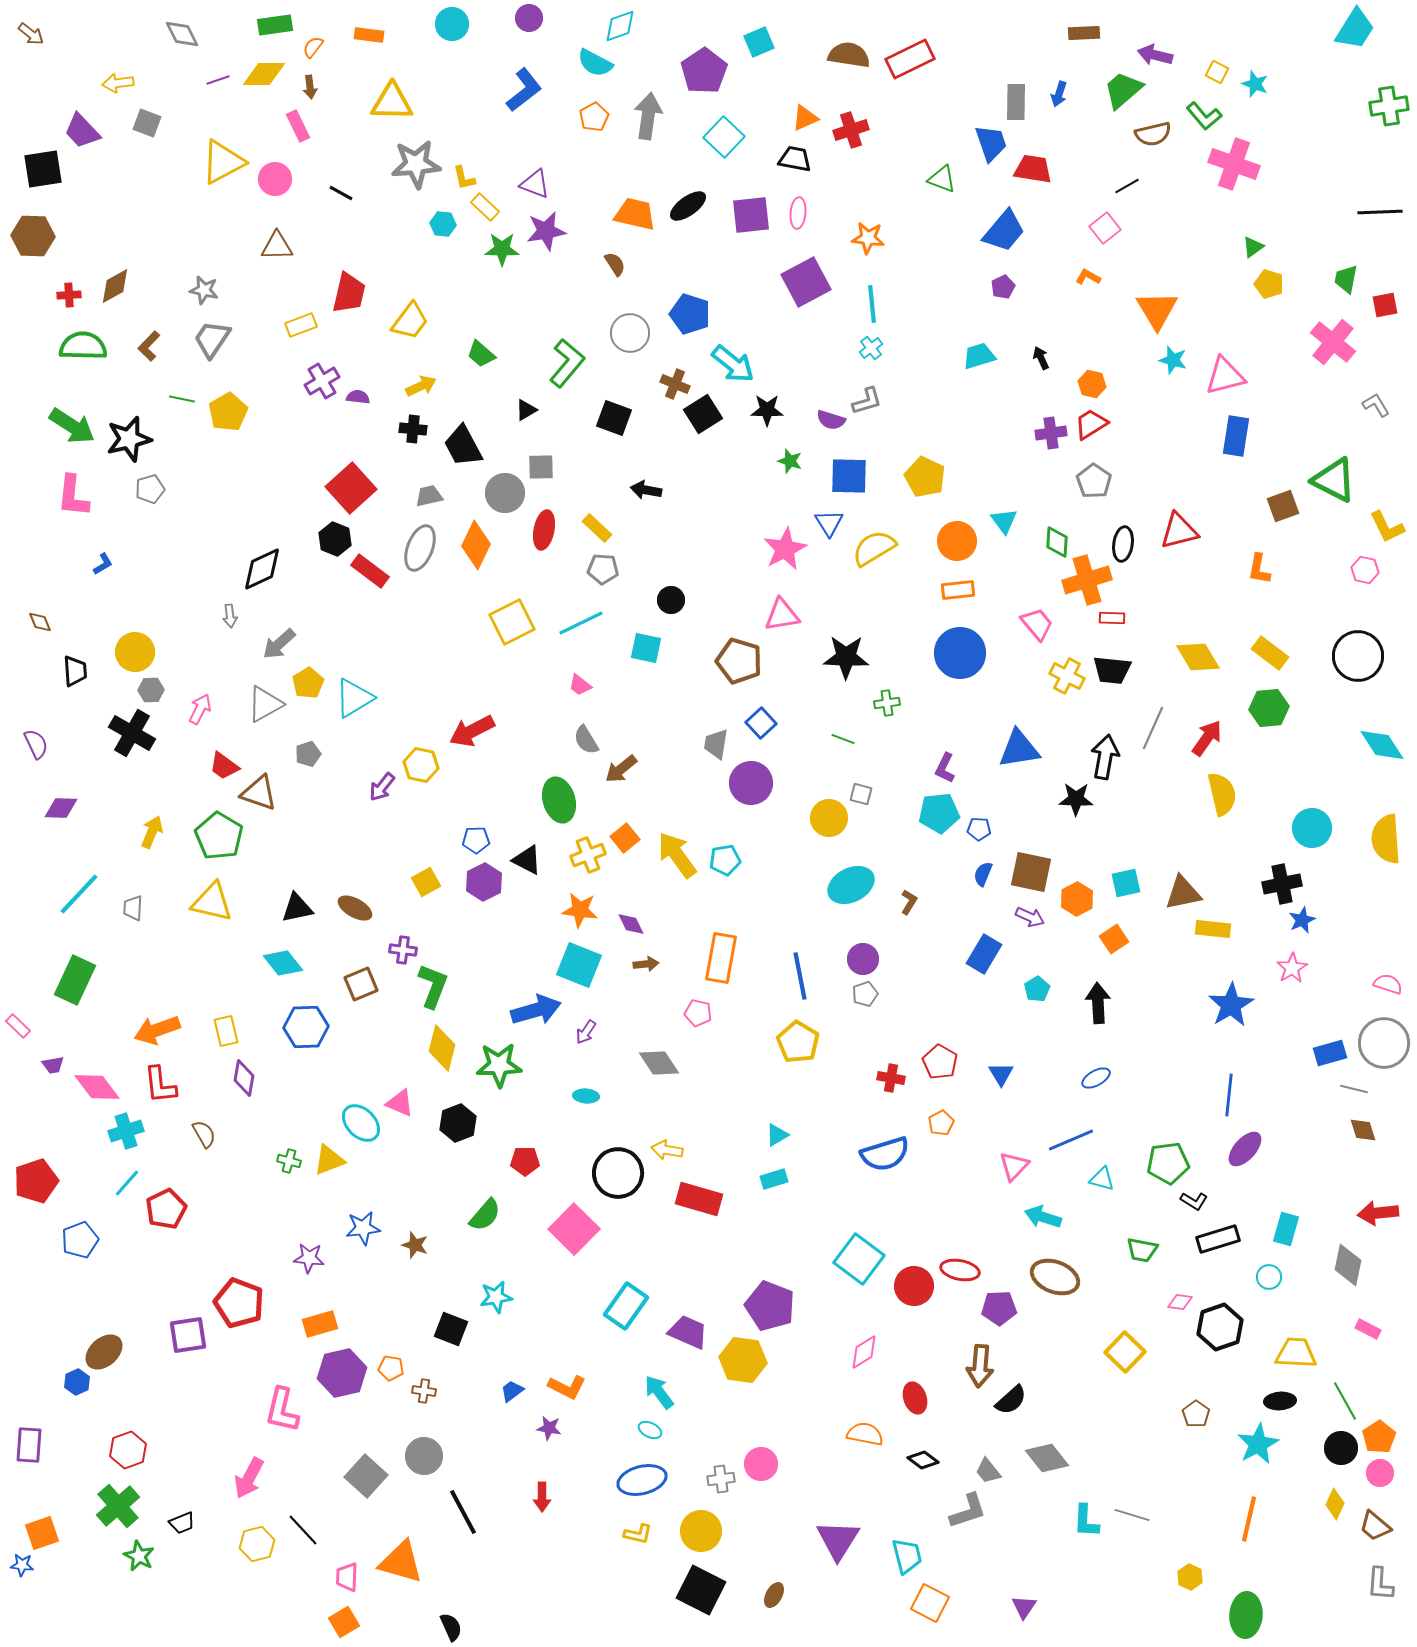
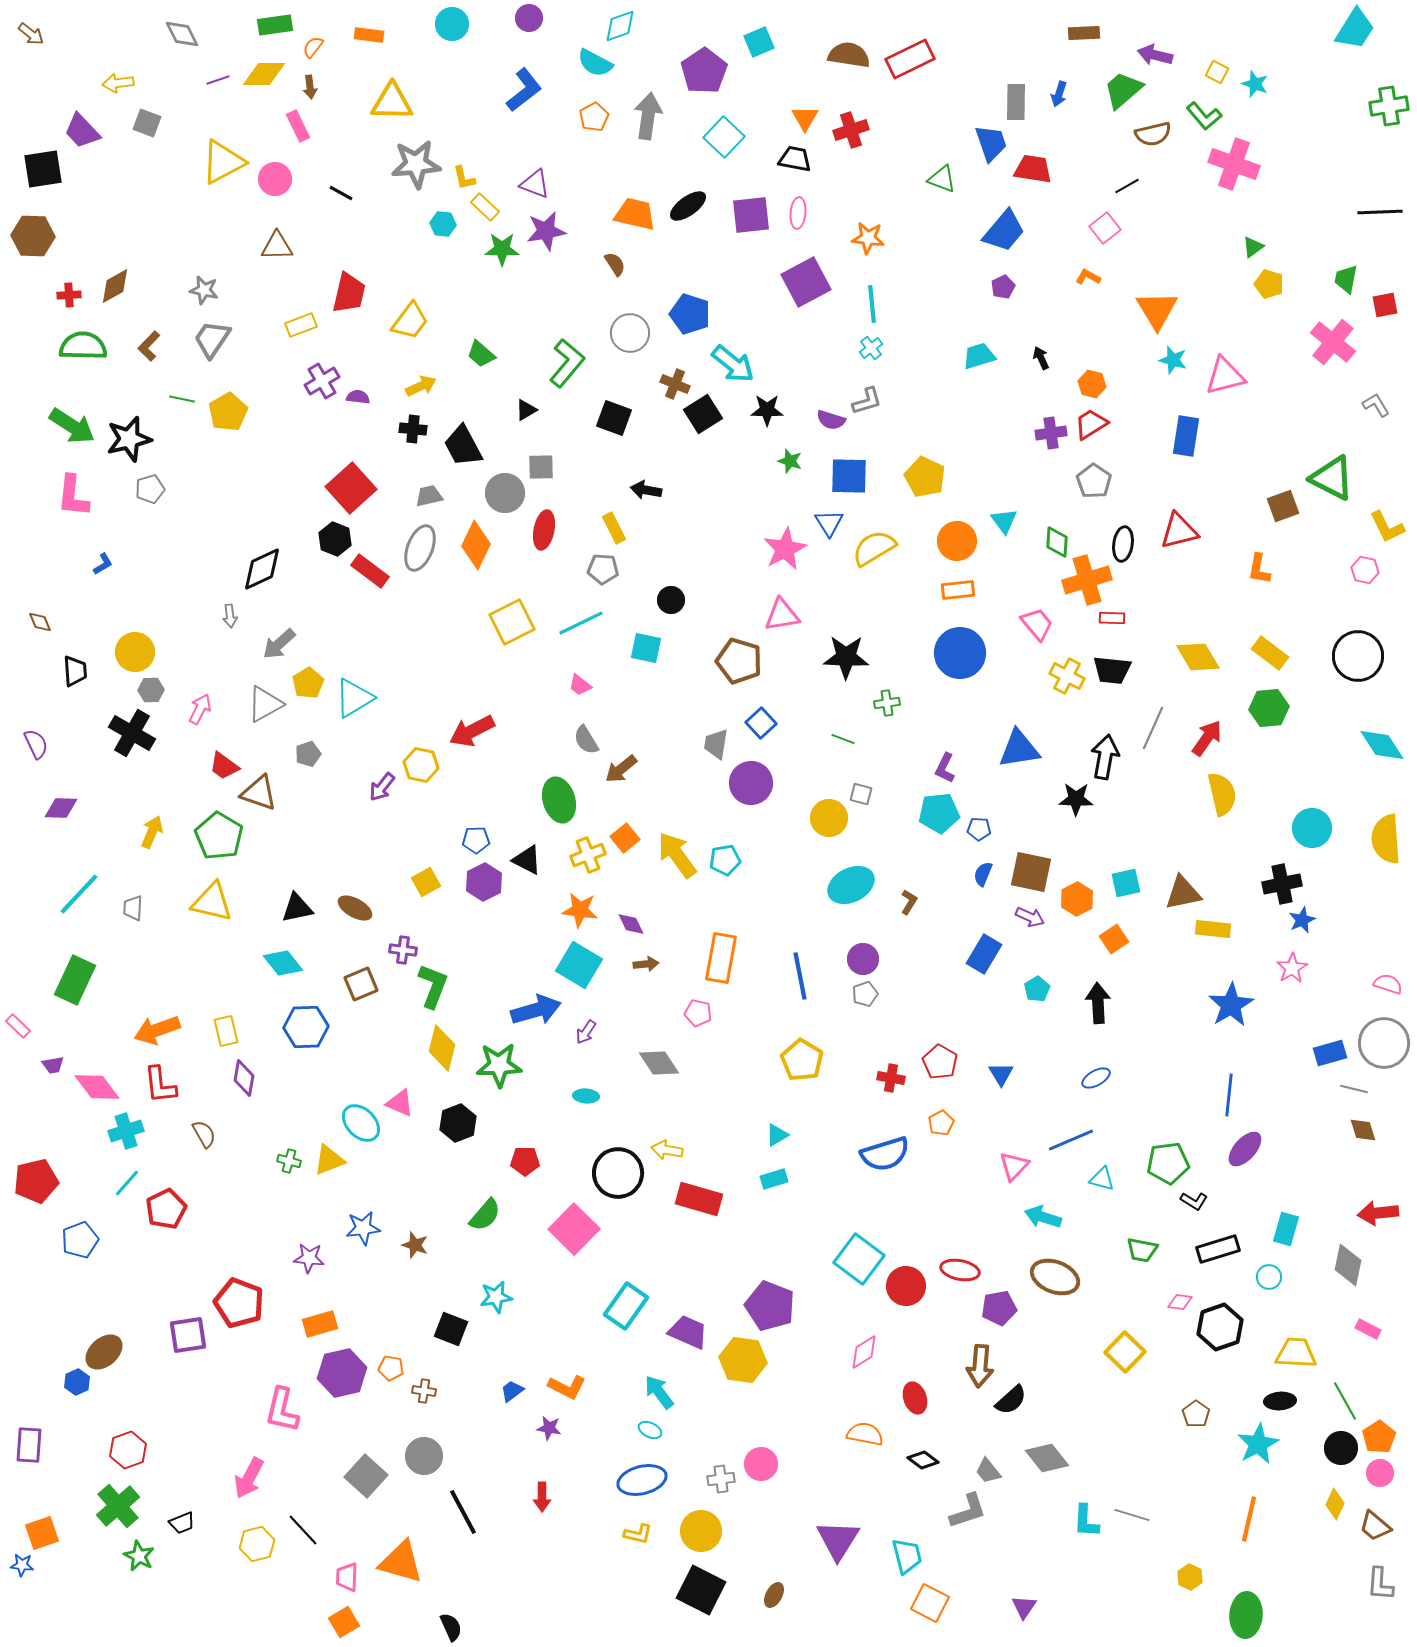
orange triangle at (805, 118): rotated 36 degrees counterclockwise
blue rectangle at (1236, 436): moved 50 px left
green triangle at (1334, 480): moved 2 px left, 2 px up
yellow rectangle at (597, 528): moved 17 px right; rotated 20 degrees clockwise
cyan square at (579, 965): rotated 9 degrees clockwise
yellow pentagon at (798, 1042): moved 4 px right, 18 px down
red pentagon at (36, 1181): rotated 6 degrees clockwise
black rectangle at (1218, 1239): moved 10 px down
red circle at (914, 1286): moved 8 px left
purple pentagon at (999, 1308): rotated 8 degrees counterclockwise
